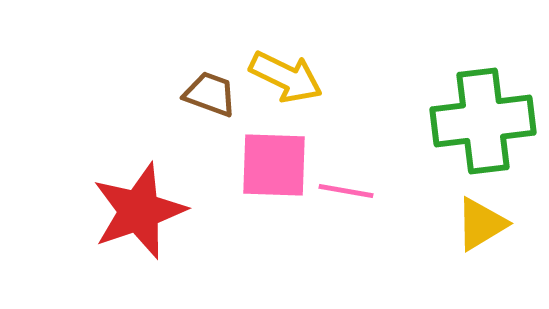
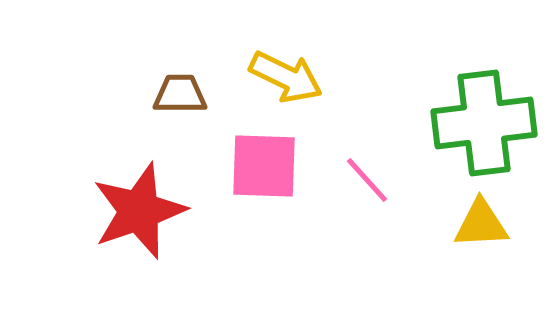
brown trapezoid: moved 30 px left; rotated 20 degrees counterclockwise
green cross: moved 1 px right, 2 px down
pink square: moved 10 px left, 1 px down
pink line: moved 21 px right, 11 px up; rotated 38 degrees clockwise
yellow triangle: rotated 28 degrees clockwise
